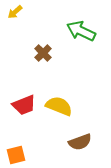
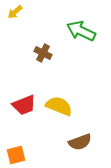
brown cross: rotated 18 degrees counterclockwise
